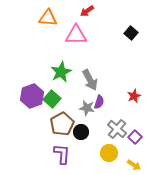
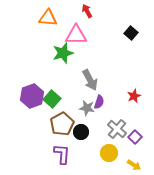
red arrow: rotated 96 degrees clockwise
green star: moved 2 px right, 19 px up; rotated 10 degrees clockwise
